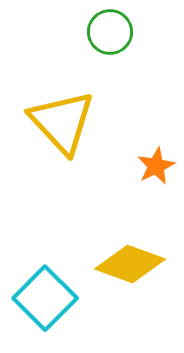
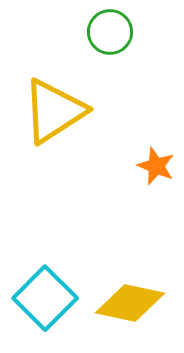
yellow triangle: moved 8 px left, 11 px up; rotated 40 degrees clockwise
orange star: rotated 24 degrees counterclockwise
yellow diamond: moved 39 px down; rotated 8 degrees counterclockwise
